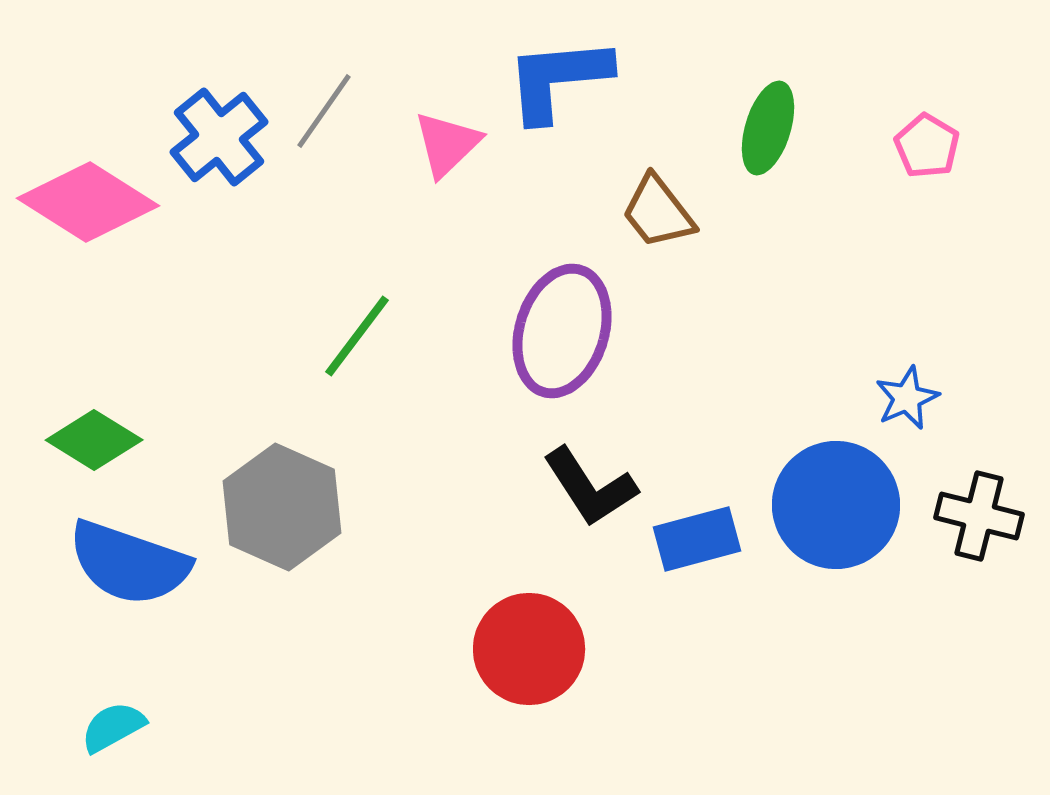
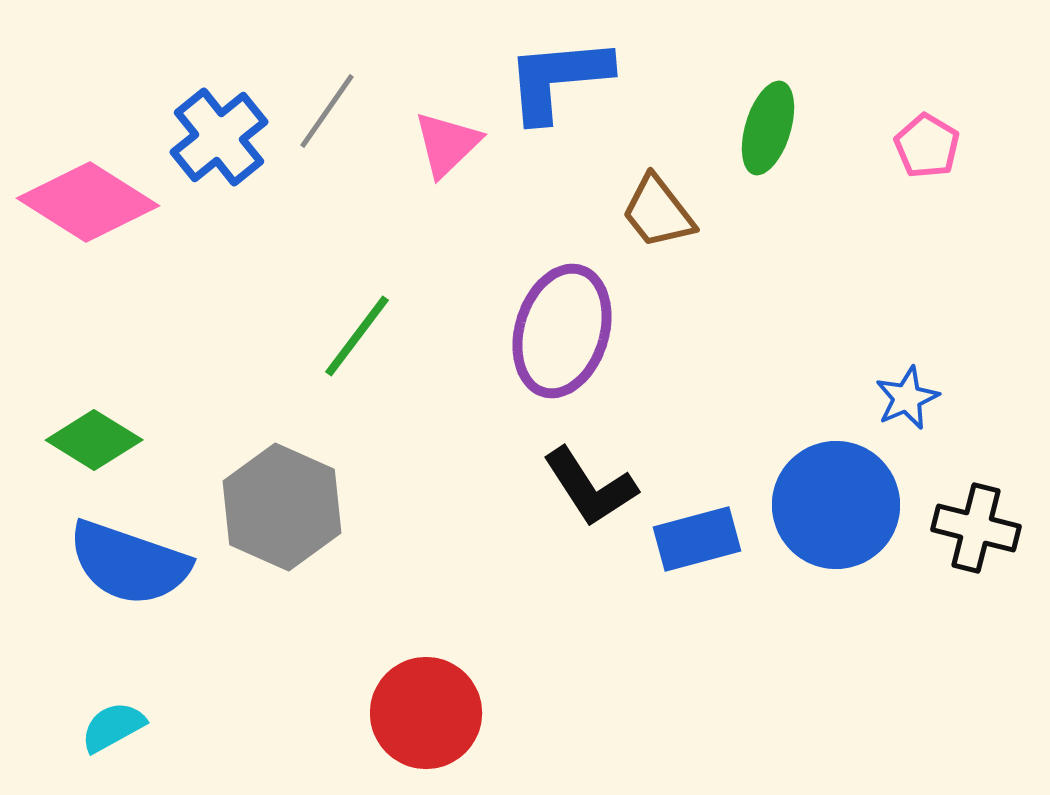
gray line: moved 3 px right
black cross: moved 3 px left, 12 px down
red circle: moved 103 px left, 64 px down
